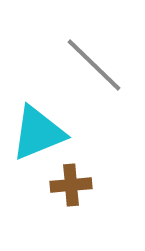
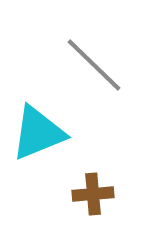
brown cross: moved 22 px right, 9 px down
